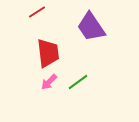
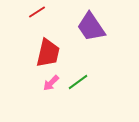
red trapezoid: rotated 20 degrees clockwise
pink arrow: moved 2 px right, 1 px down
